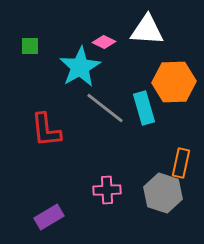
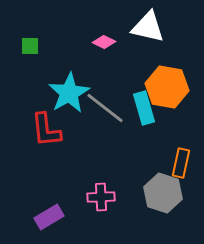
white triangle: moved 1 px right, 3 px up; rotated 9 degrees clockwise
cyan star: moved 11 px left, 26 px down
orange hexagon: moved 7 px left, 5 px down; rotated 12 degrees clockwise
pink cross: moved 6 px left, 7 px down
